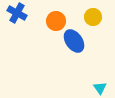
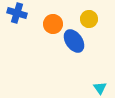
blue cross: rotated 12 degrees counterclockwise
yellow circle: moved 4 px left, 2 px down
orange circle: moved 3 px left, 3 px down
